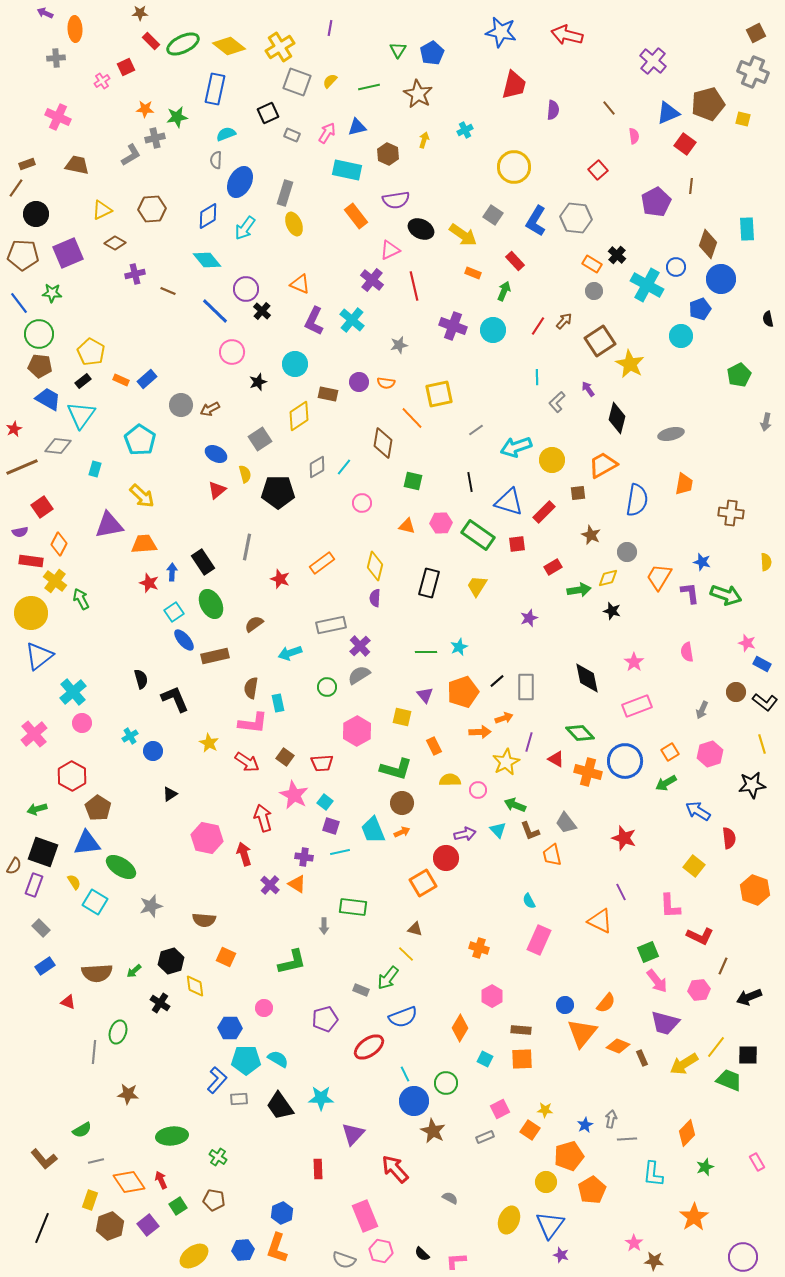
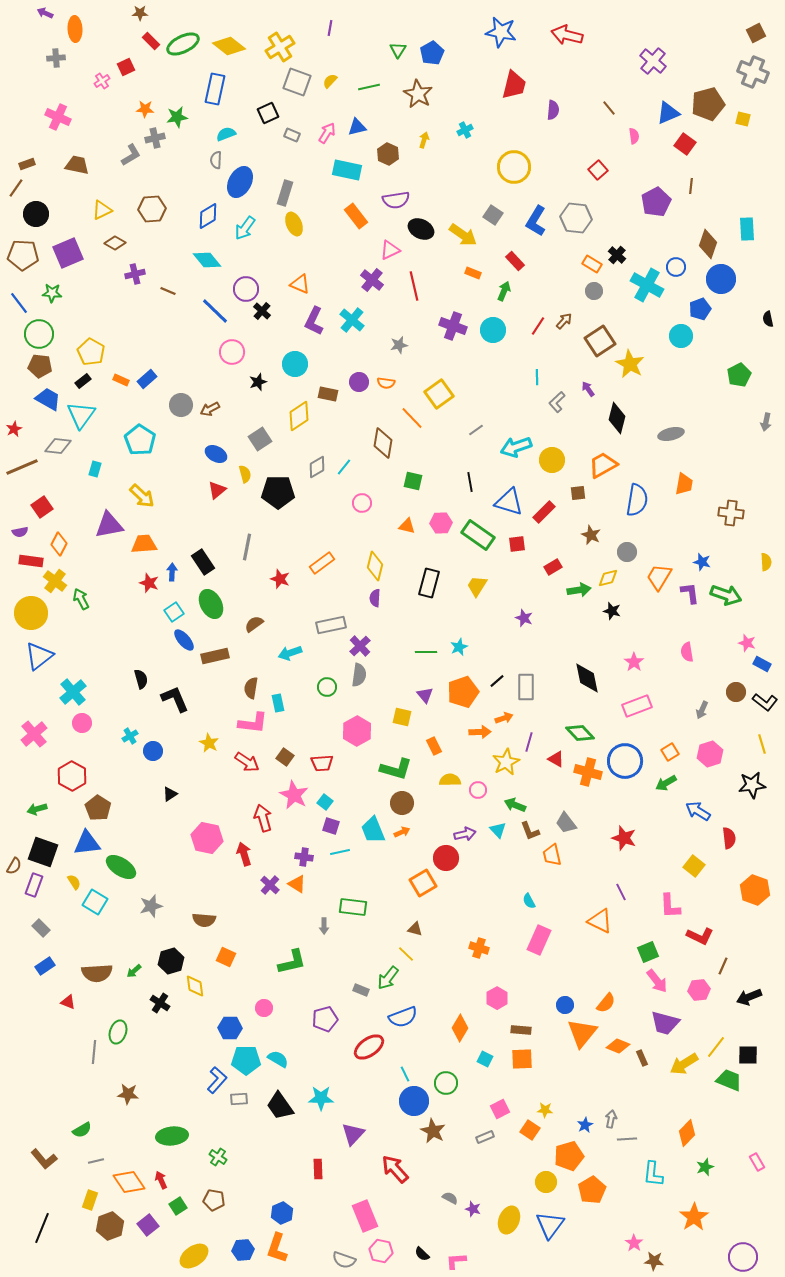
yellow square at (439, 394): rotated 24 degrees counterclockwise
purple star at (529, 618): moved 5 px left; rotated 30 degrees counterclockwise
gray semicircle at (359, 675): rotated 130 degrees clockwise
pink hexagon at (492, 996): moved 5 px right, 2 px down
purple star at (561, 1255): moved 88 px left, 46 px up
